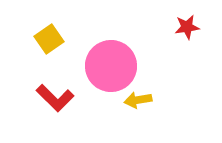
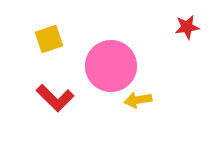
yellow square: rotated 16 degrees clockwise
